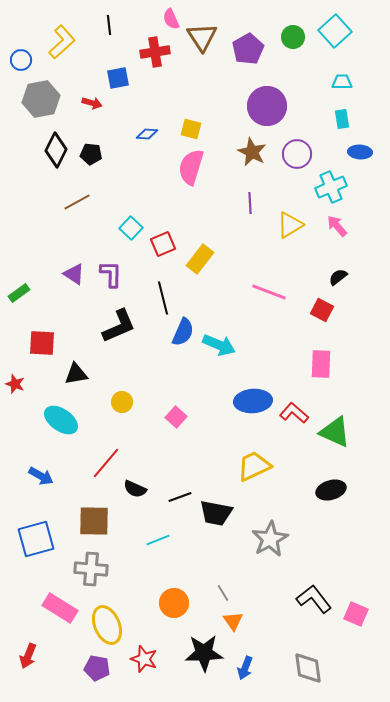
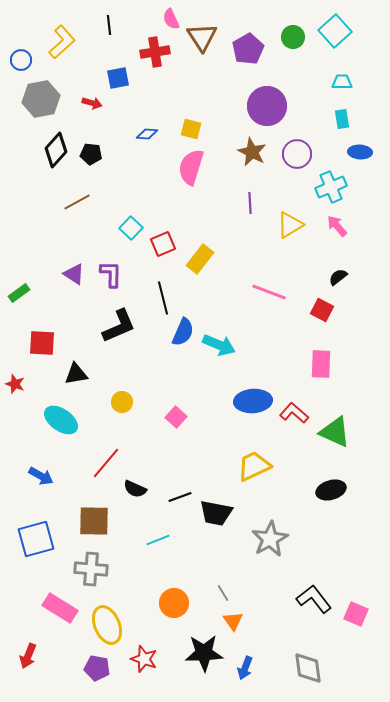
black diamond at (56, 150): rotated 16 degrees clockwise
